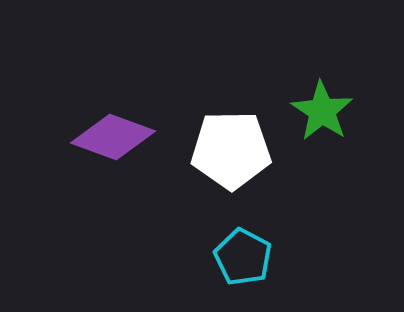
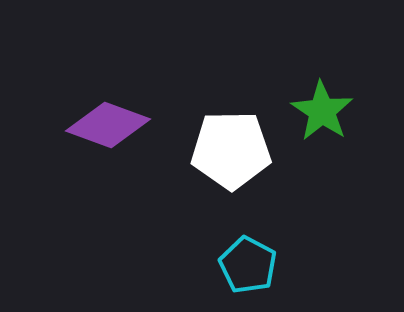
purple diamond: moved 5 px left, 12 px up
cyan pentagon: moved 5 px right, 8 px down
